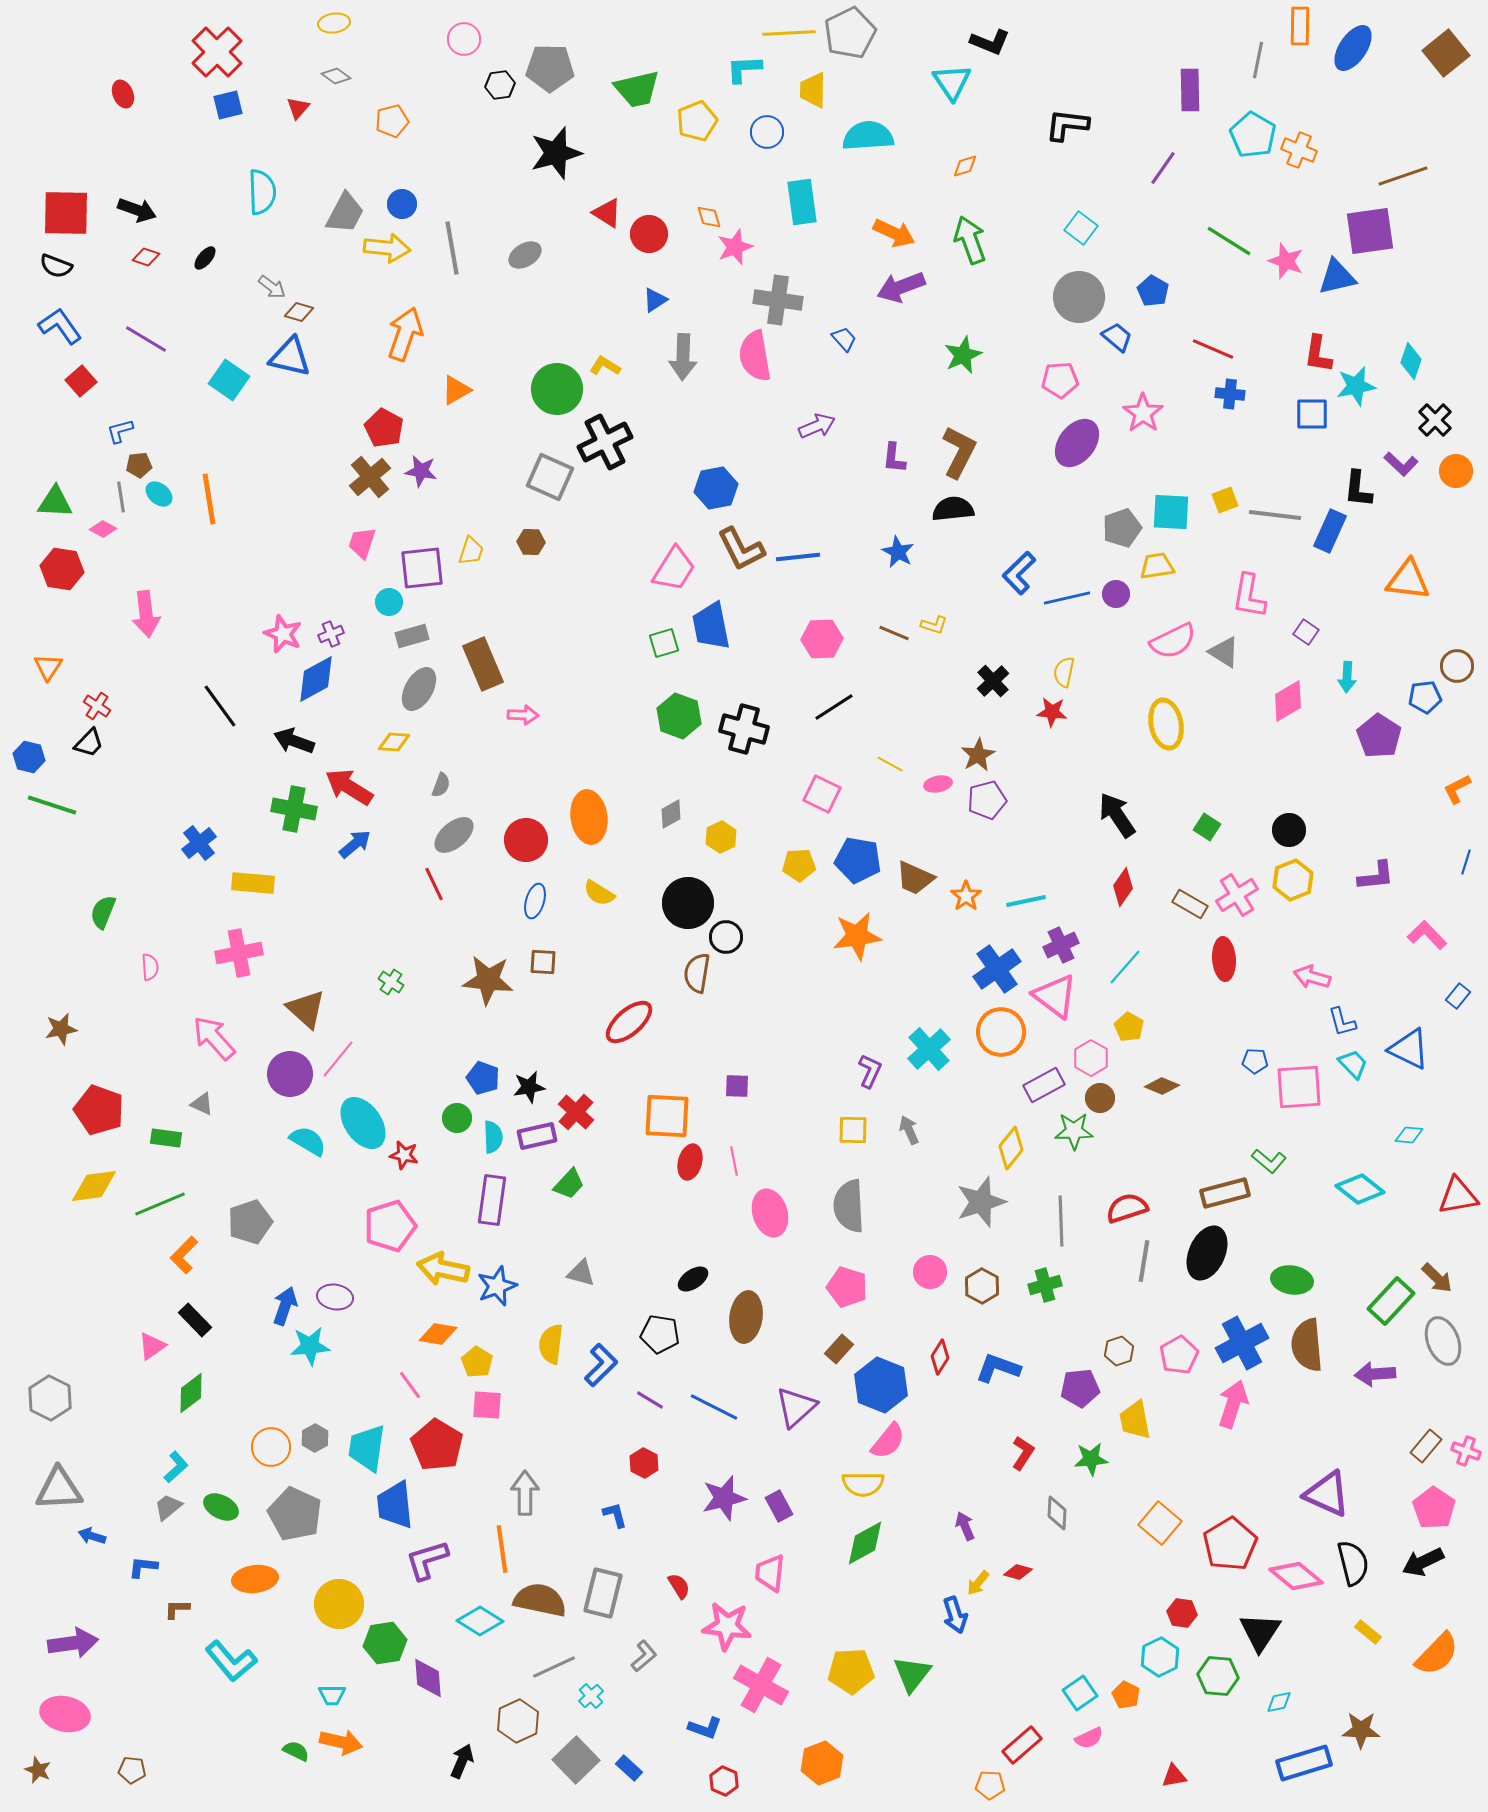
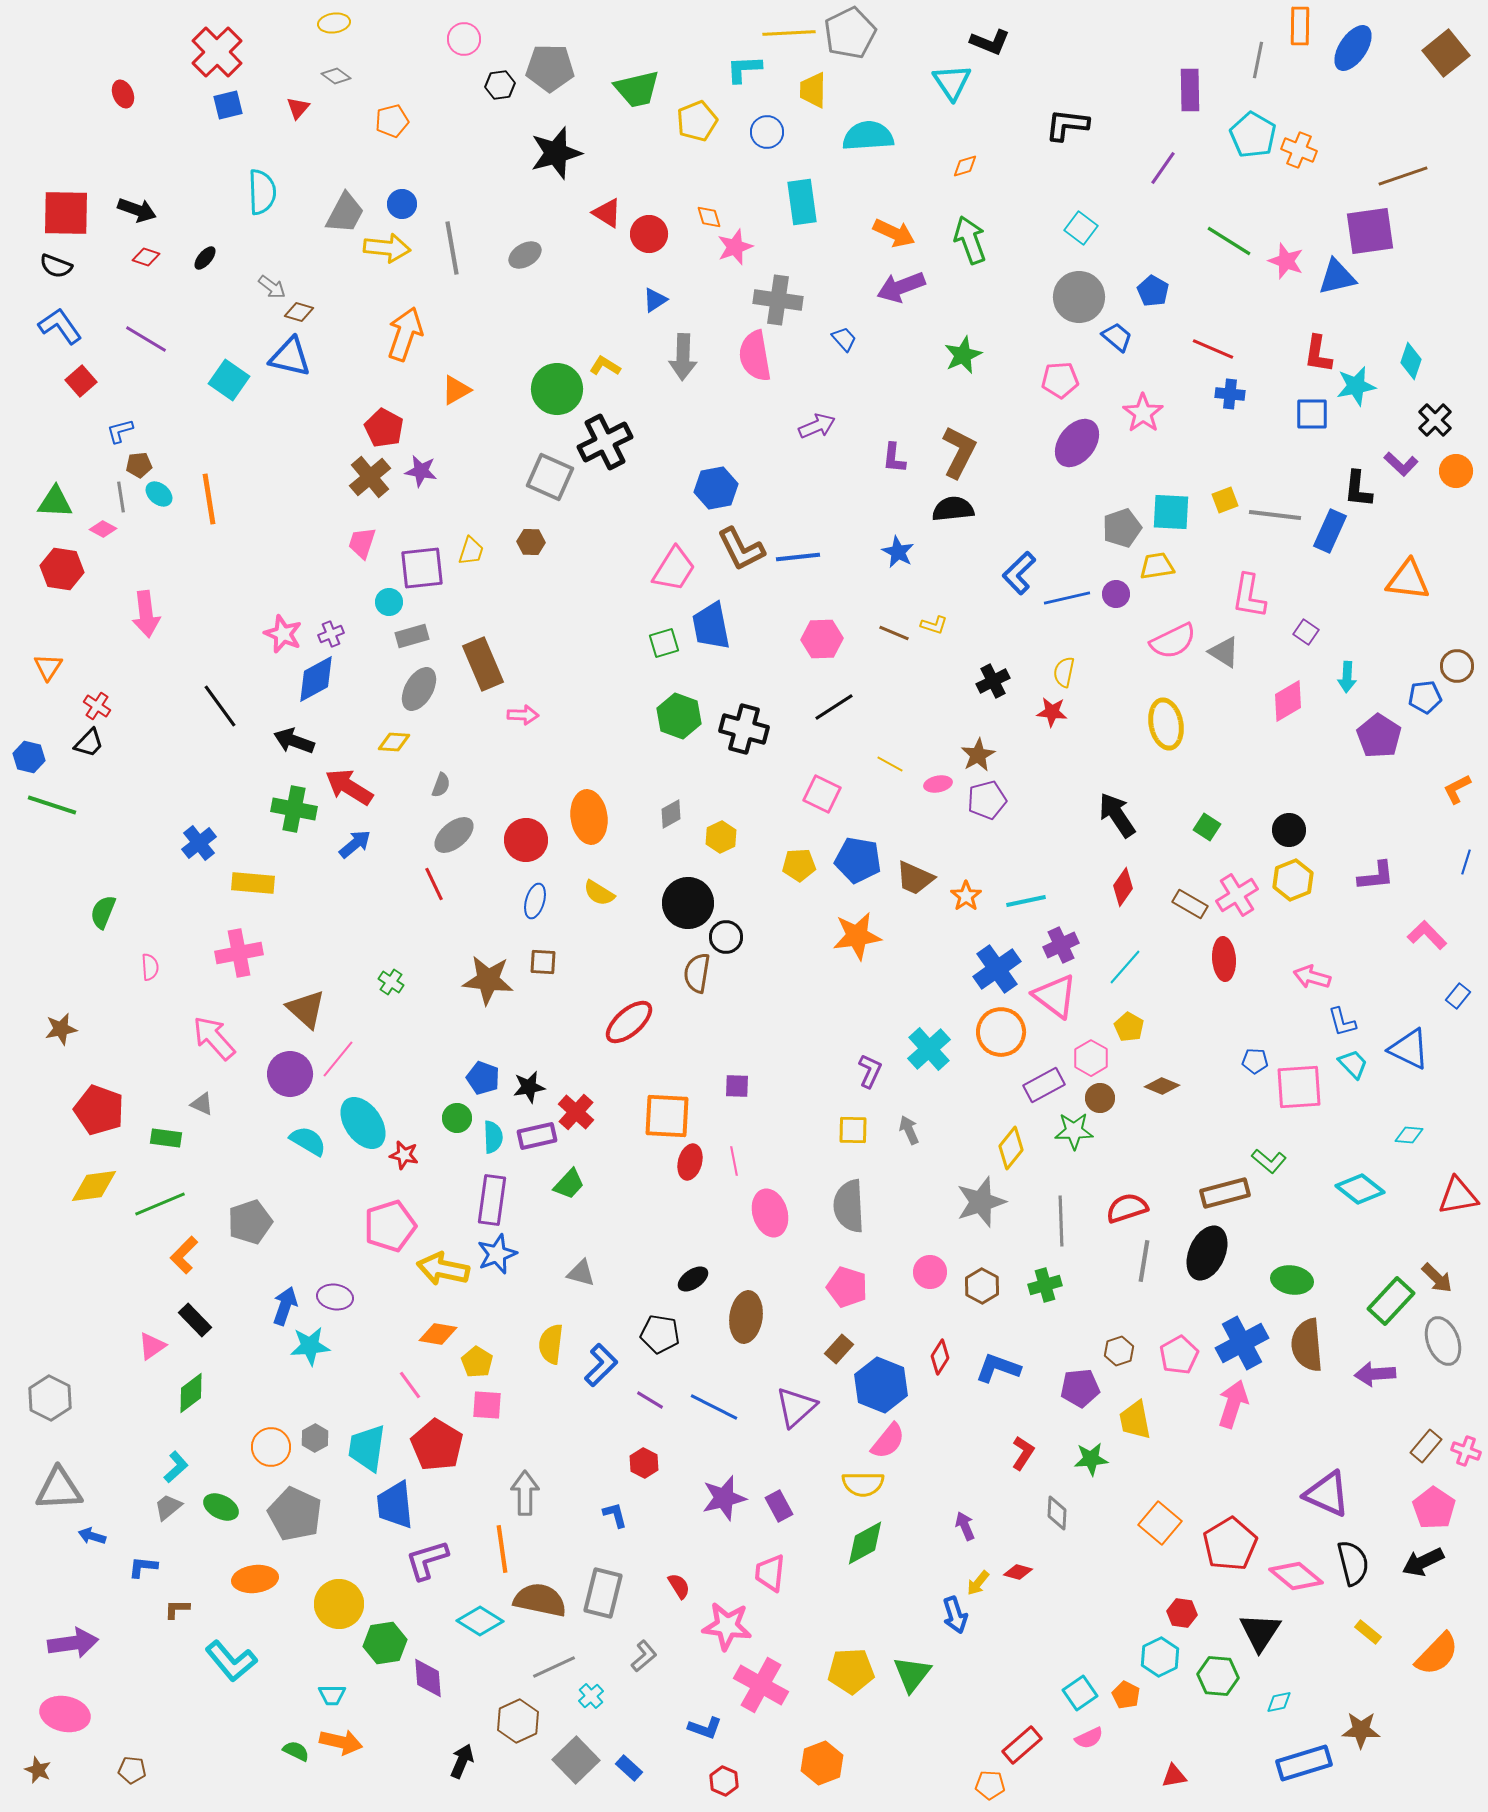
black cross at (993, 681): rotated 16 degrees clockwise
blue star at (497, 1286): moved 32 px up
